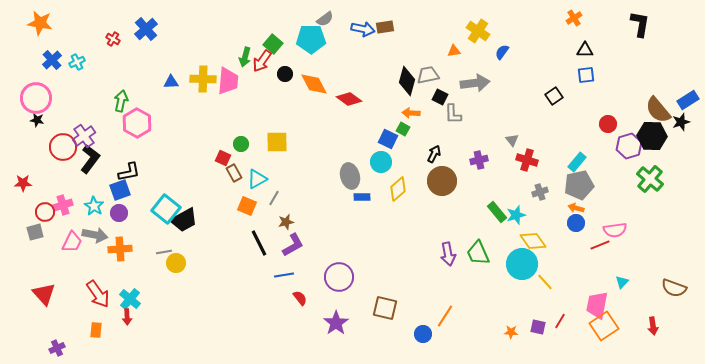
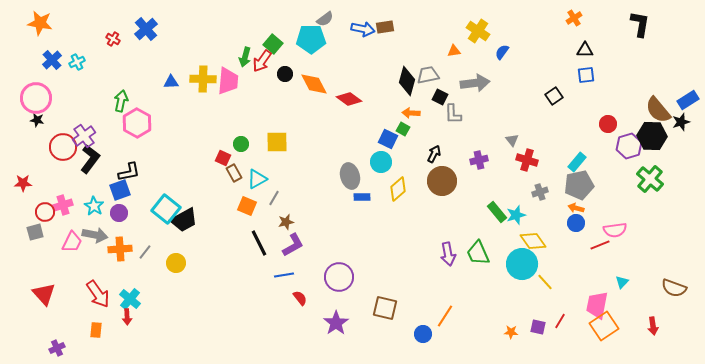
gray line at (164, 252): moved 19 px left; rotated 42 degrees counterclockwise
